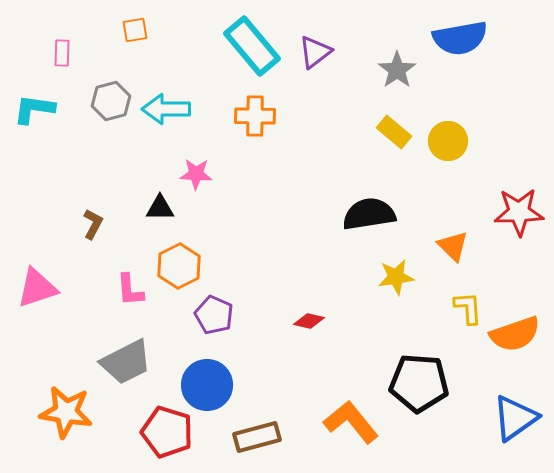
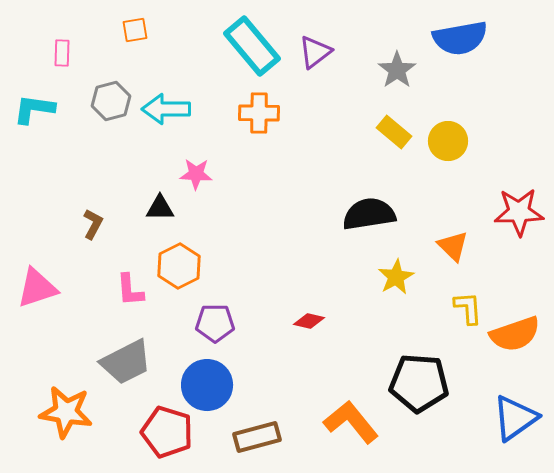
orange cross: moved 4 px right, 3 px up
yellow star: rotated 21 degrees counterclockwise
purple pentagon: moved 1 px right, 8 px down; rotated 24 degrees counterclockwise
